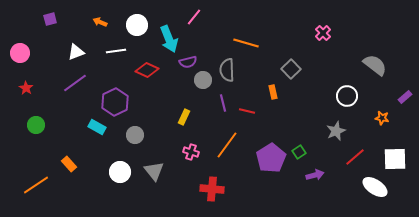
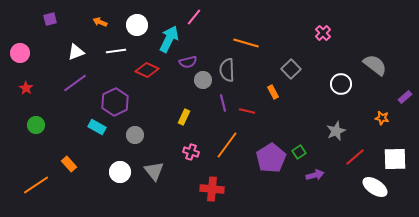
cyan arrow at (169, 39): rotated 132 degrees counterclockwise
orange rectangle at (273, 92): rotated 16 degrees counterclockwise
white circle at (347, 96): moved 6 px left, 12 px up
